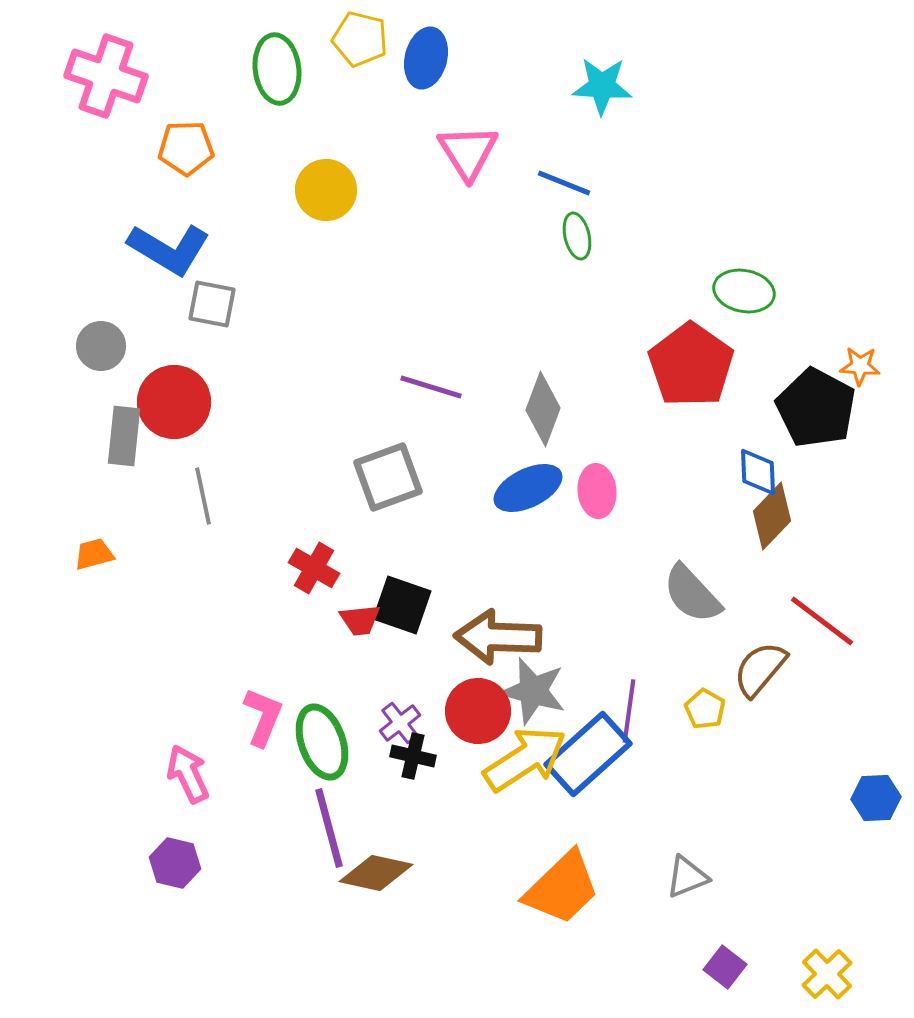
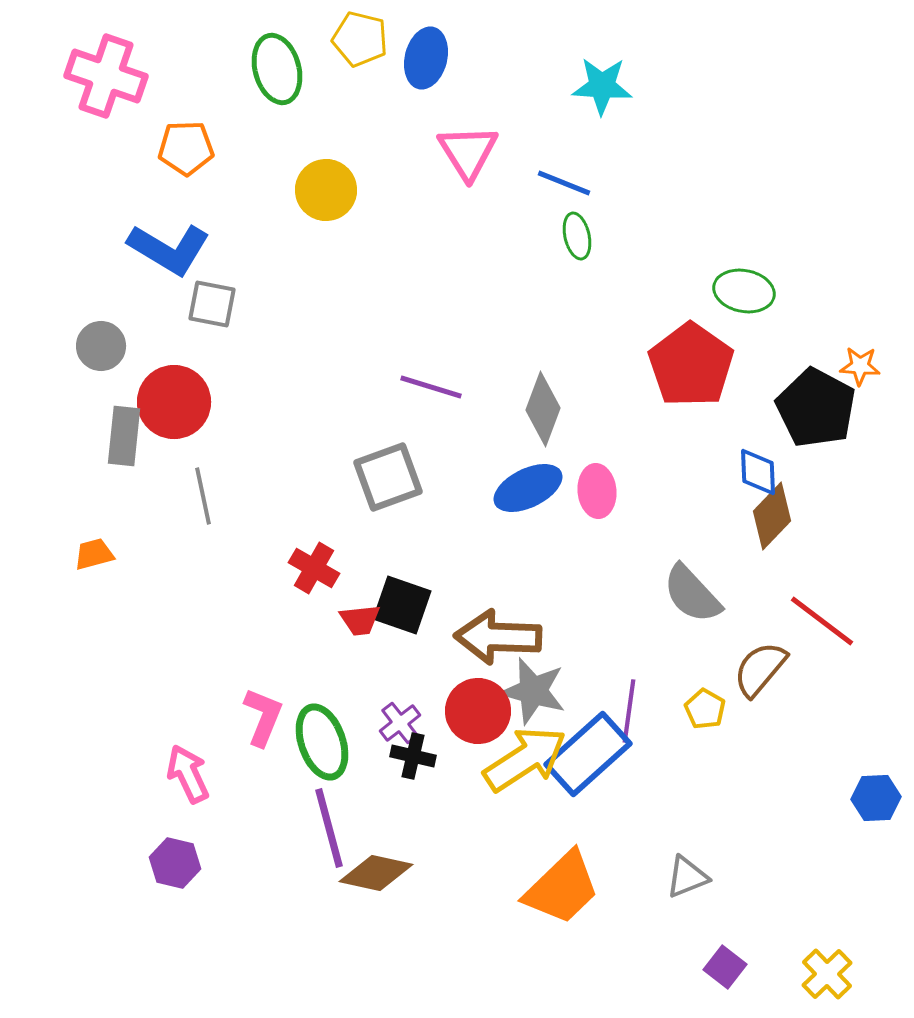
green ellipse at (277, 69): rotated 8 degrees counterclockwise
